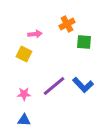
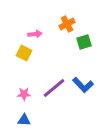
green square: rotated 21 degrees counterclockwise
yellow square: moved 1 px up
purple line: moved 2 px down
